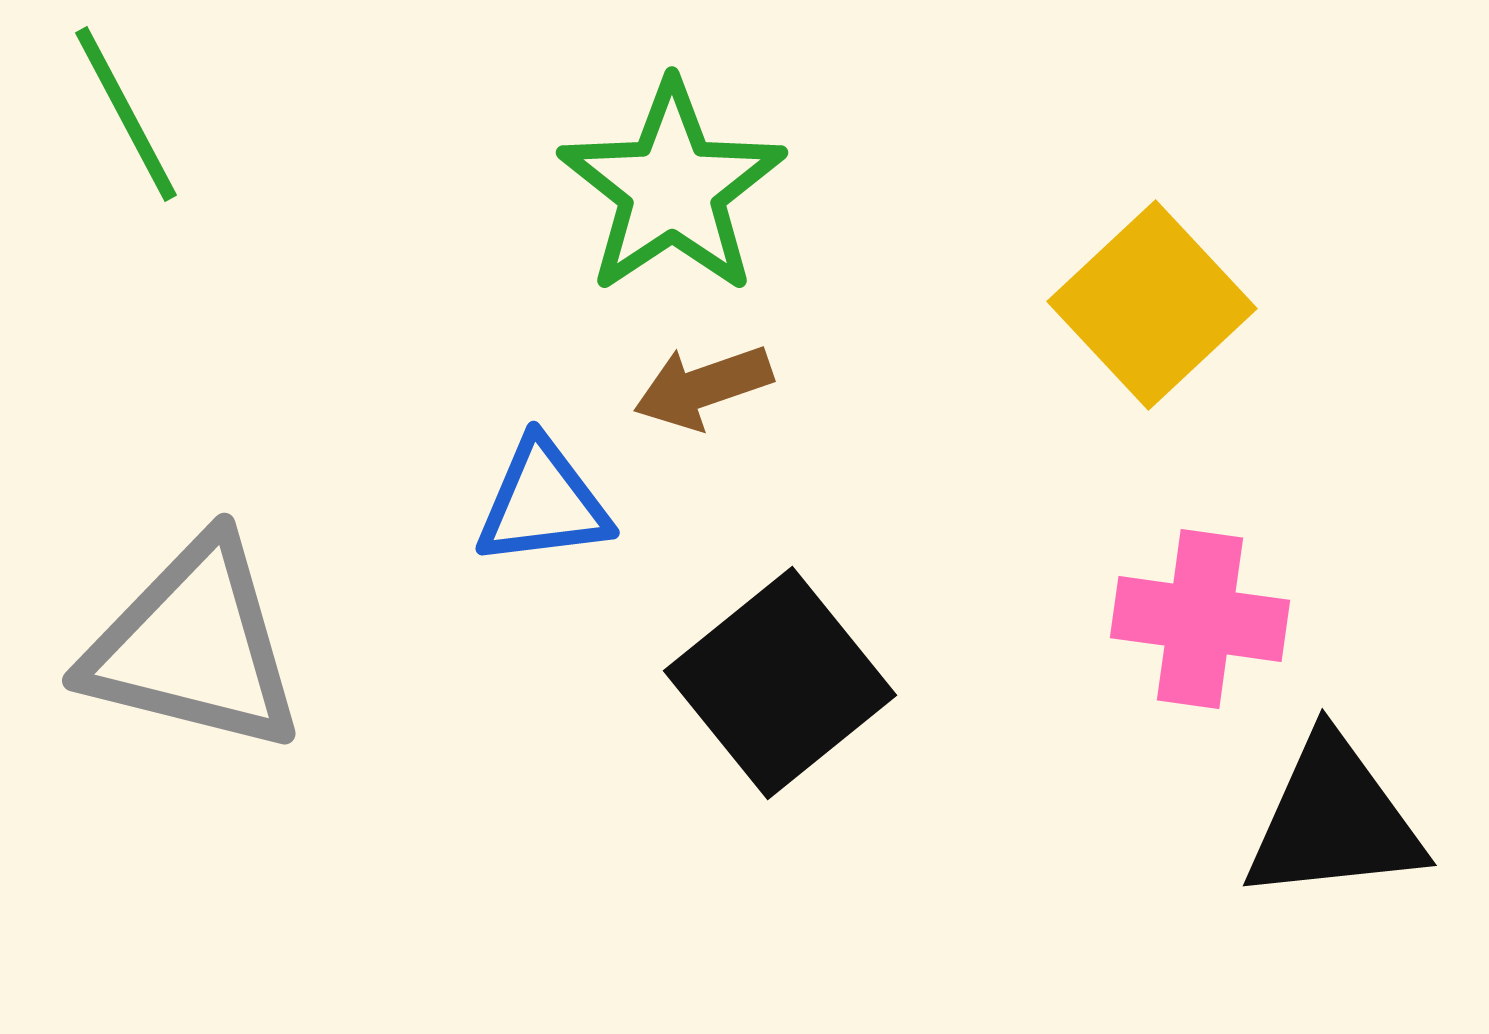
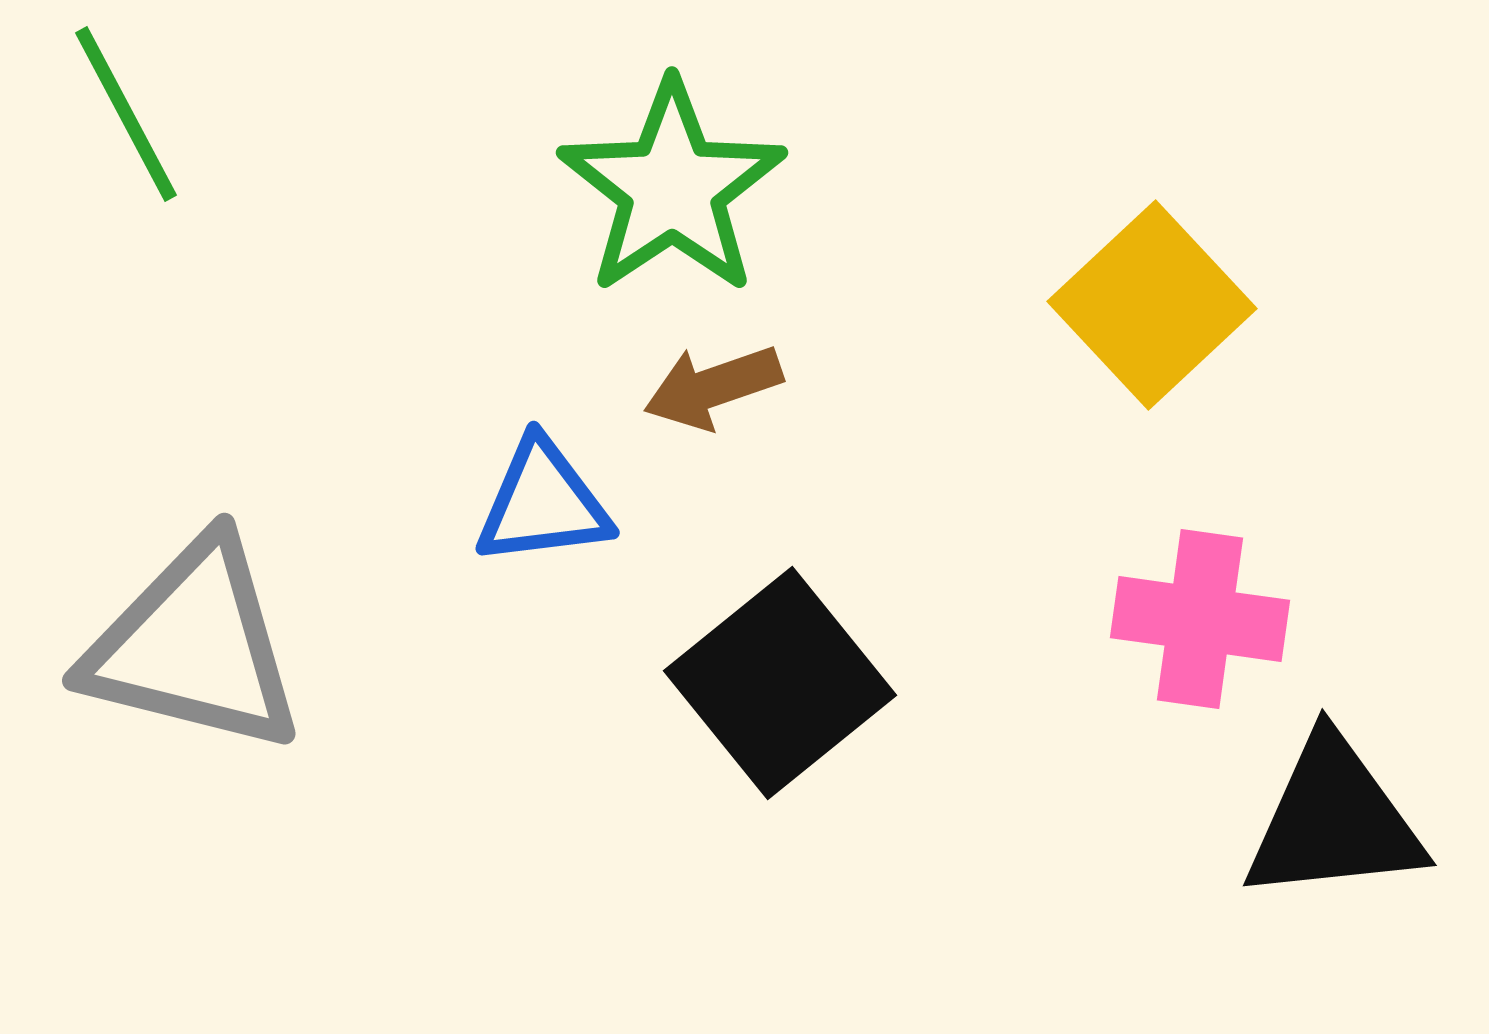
brown arrow: moved 10 px right
